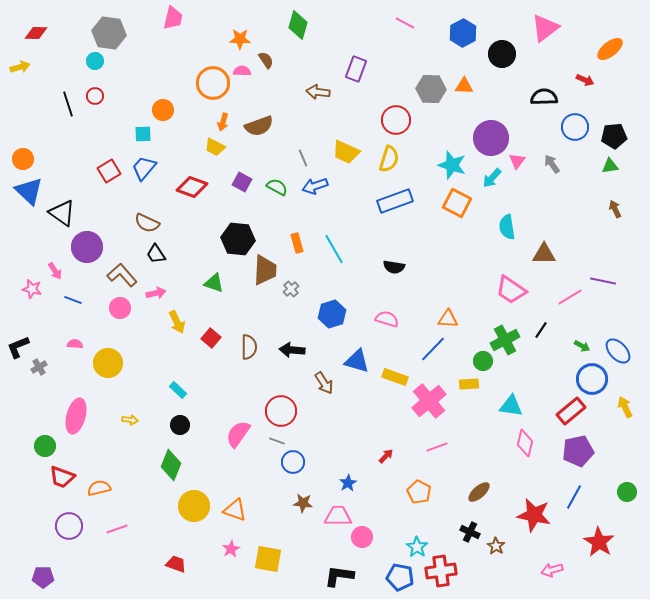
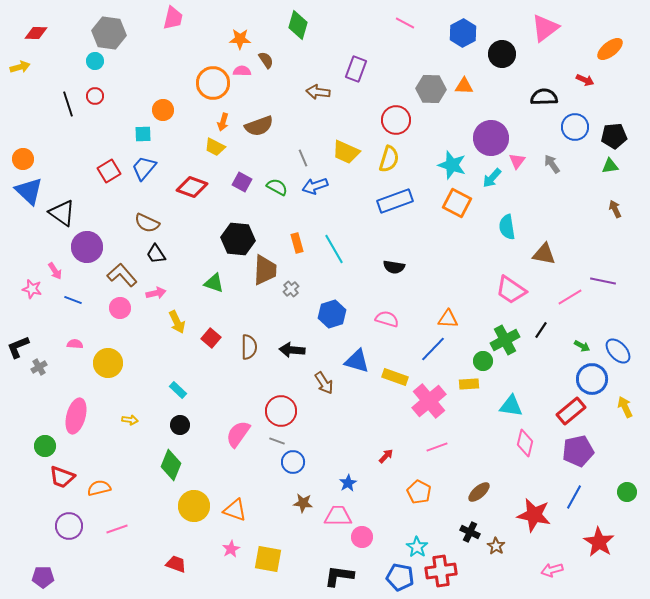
brown triangle at (544, 254): rotated 10 degrees clockwise
